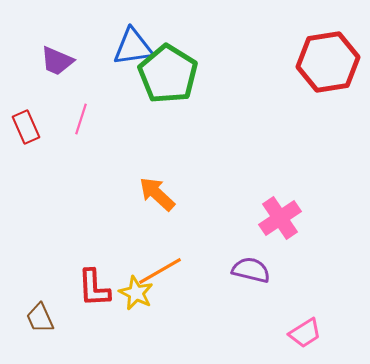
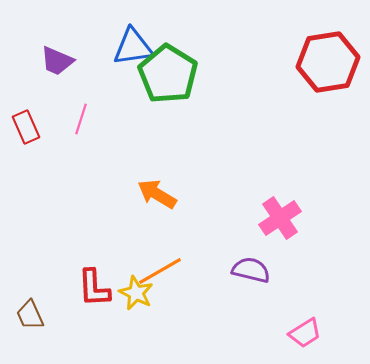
orange arrow: rotated 12 degrees counterclockwise
brown trapezoid: moved 10 px left, 3 px up
